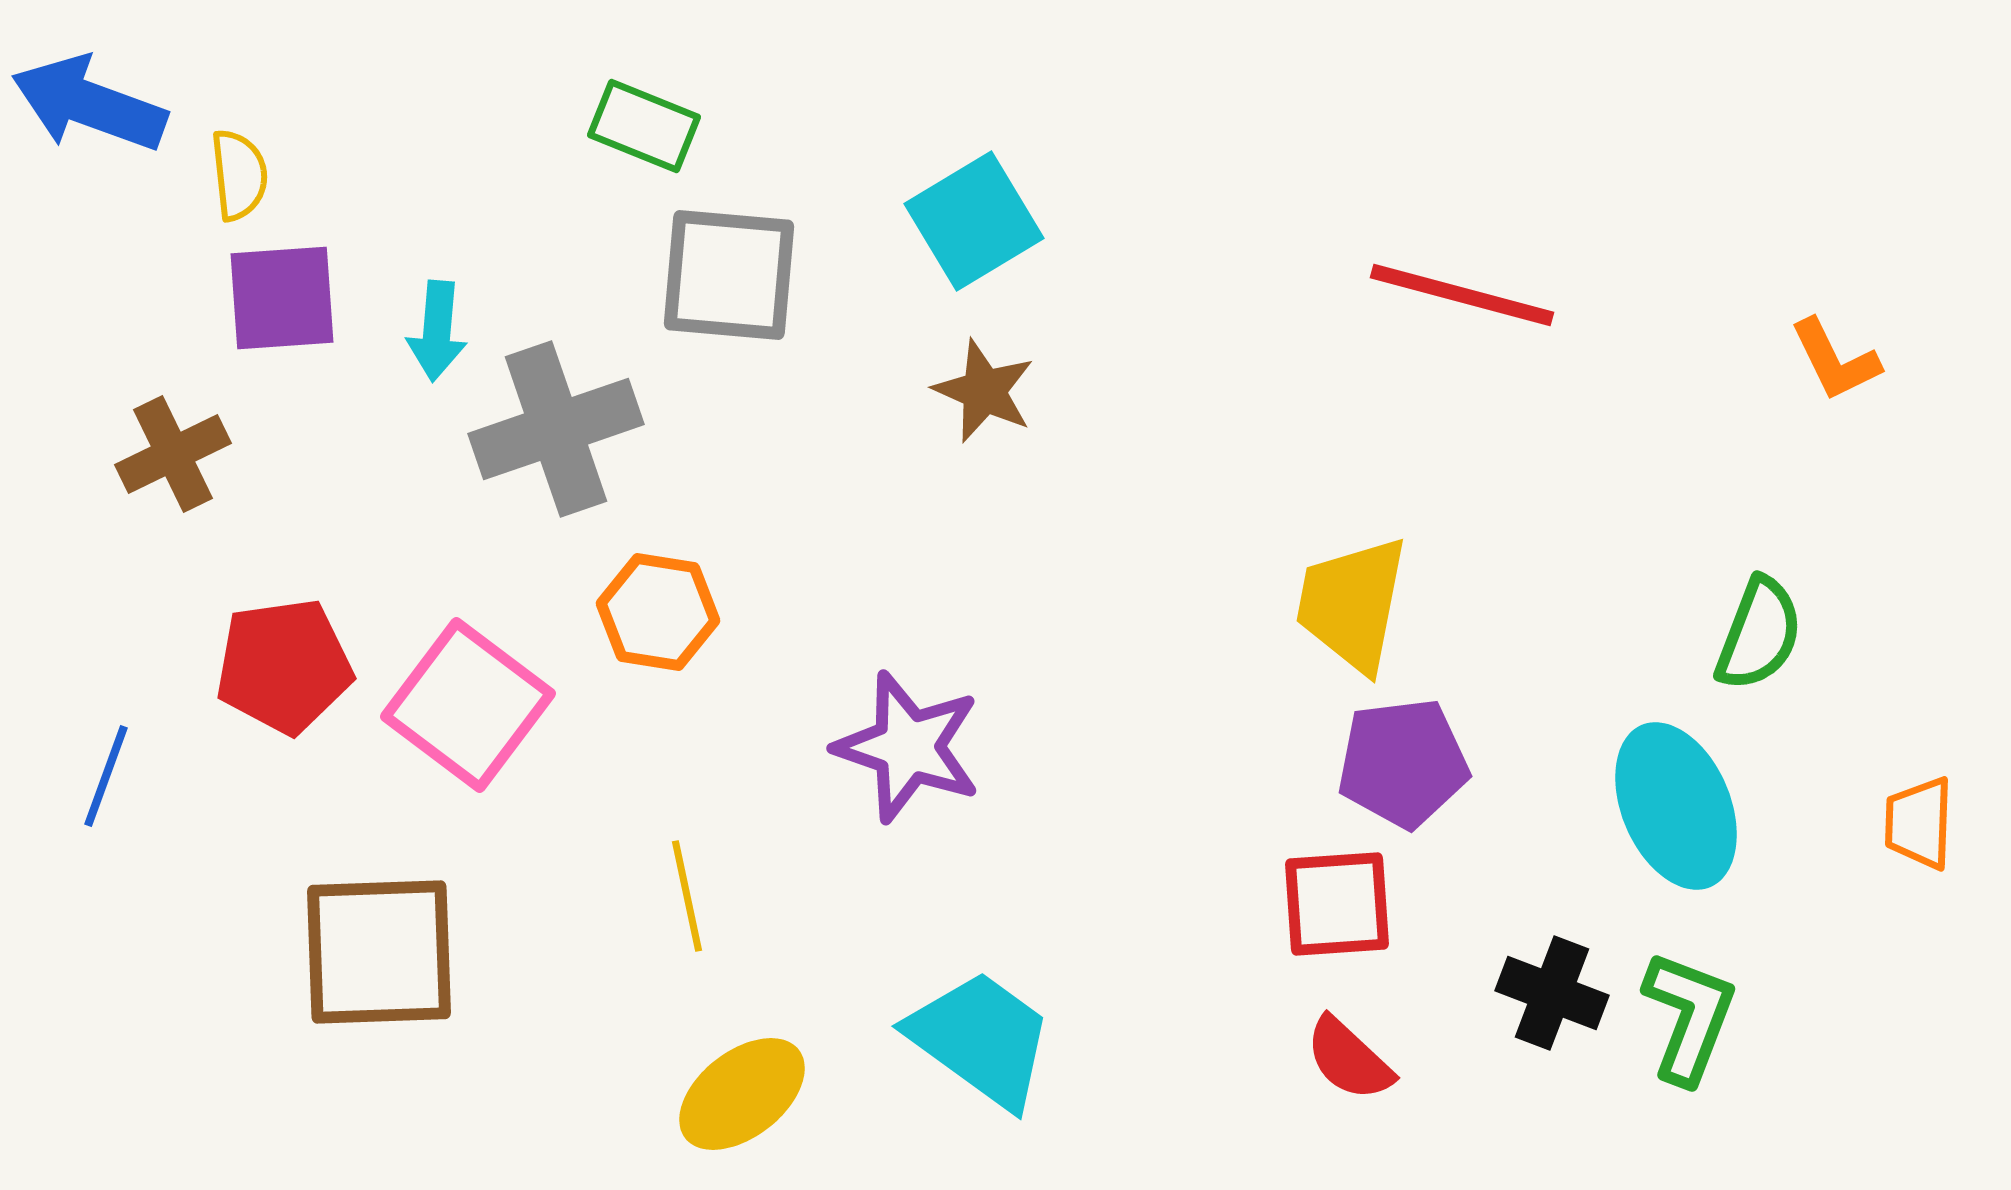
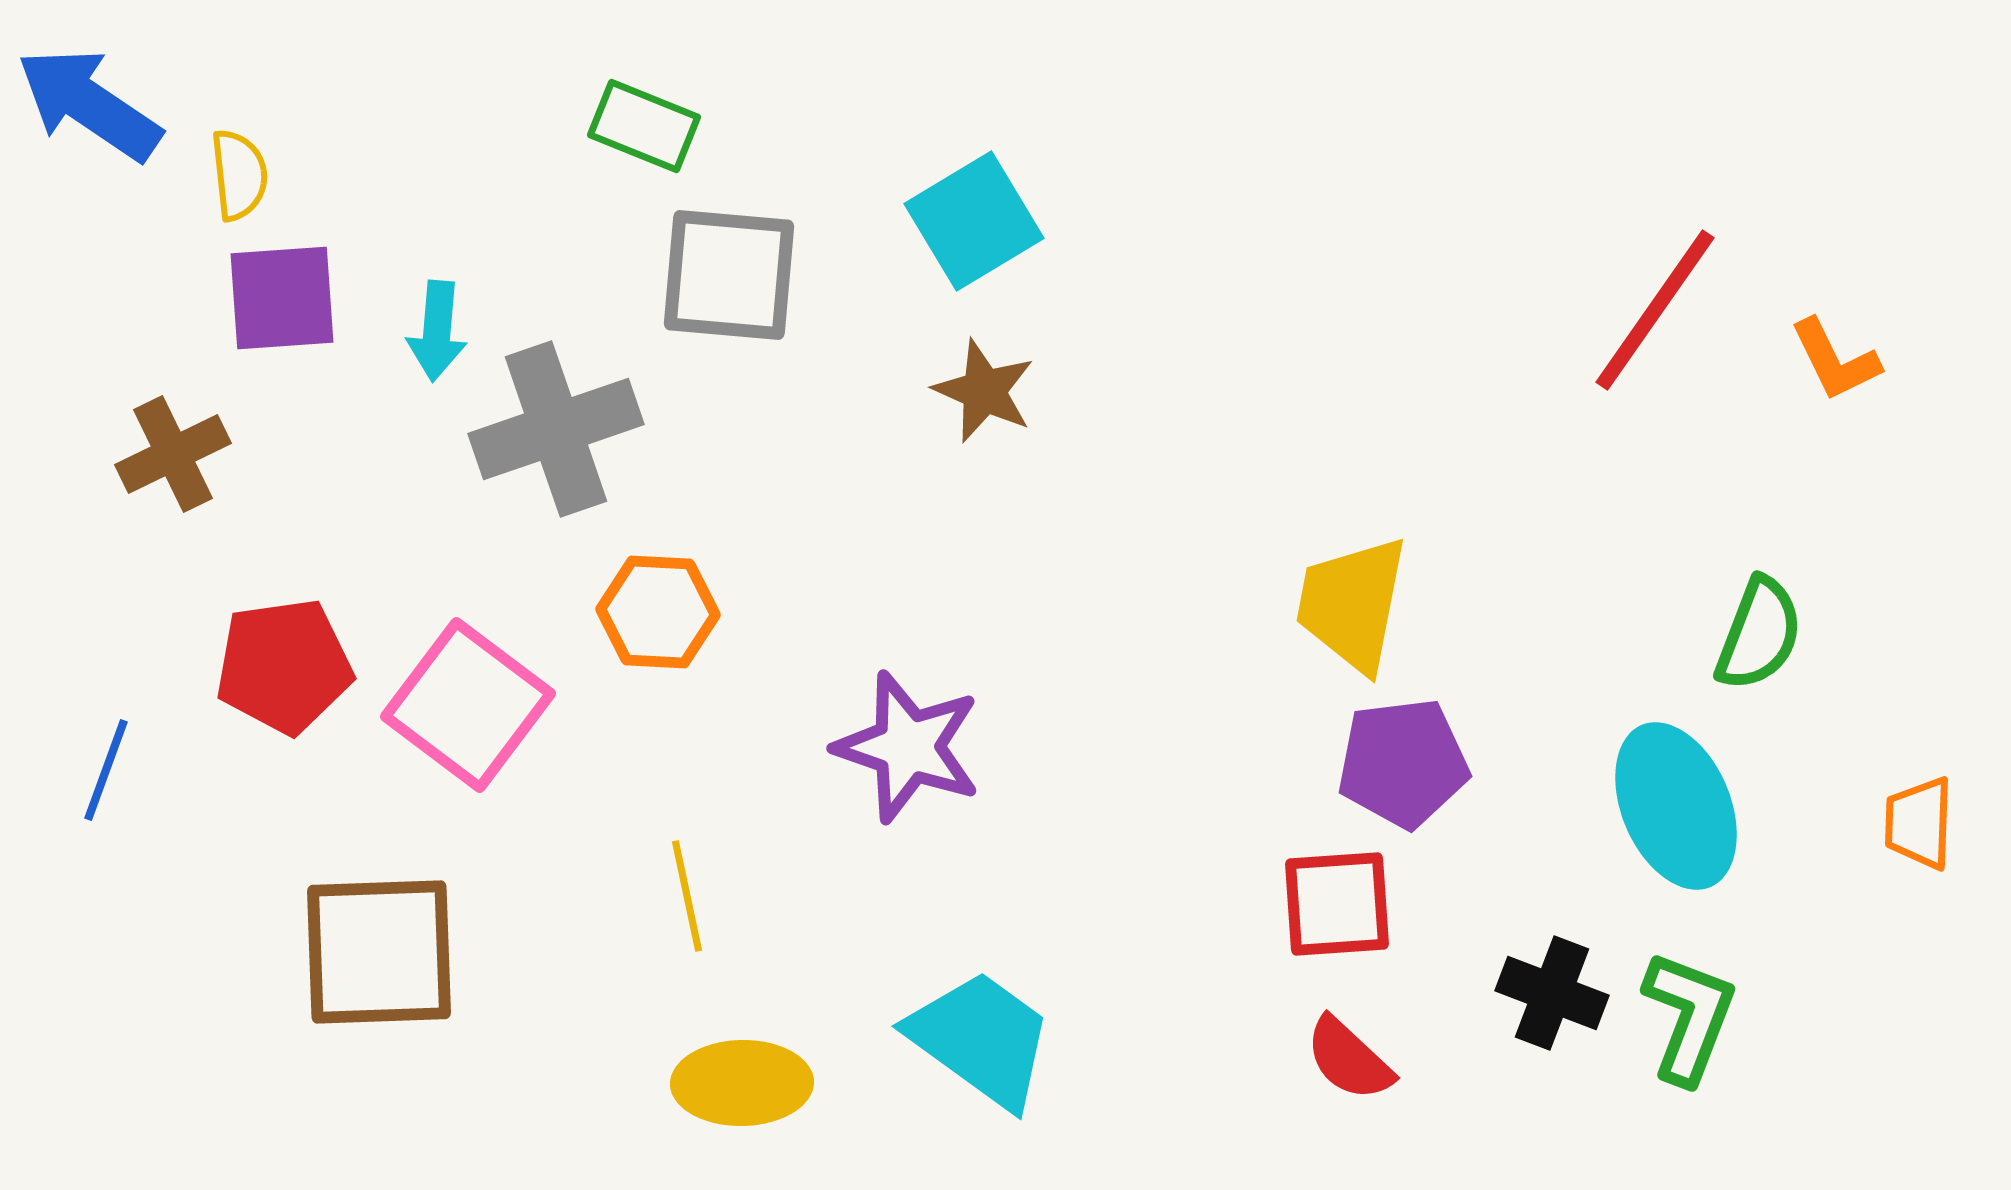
blue arrow: rotated 14 degrees clockwise
red line: moved 193 px right, 15 px down; rotated 70 degrees counterclockwise
orange hexagon: rotated 6 degrees counterclockwise
blue line: moved 6 px up
yellow ellipse: moved 11 px up; rotated 37 degrees clockwise
